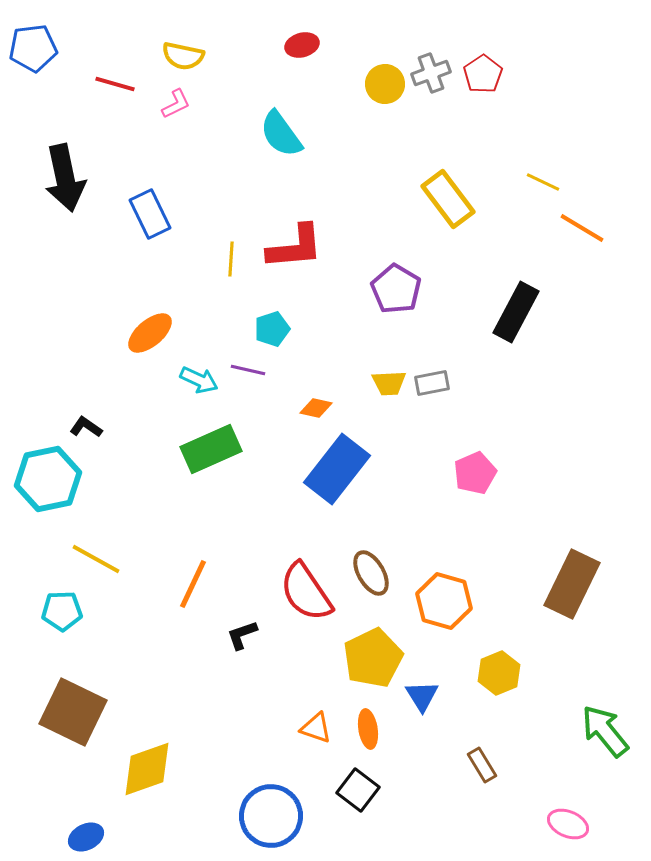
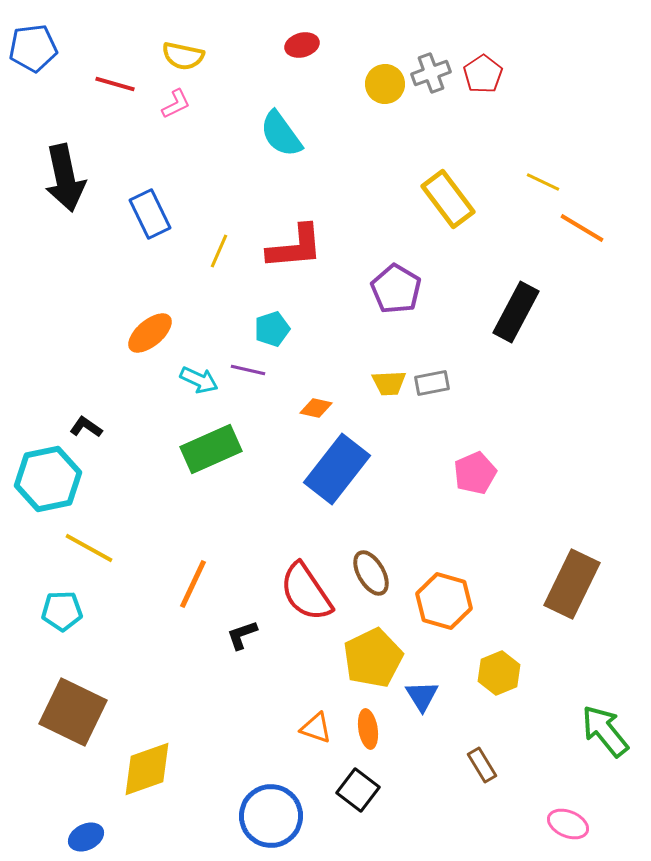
yellow line at (231, 259): moved 12 px left, 8 px up; rotated 20 degrees clockwise
yellow line at (96, 559): moved 7 px left, 11 px up
